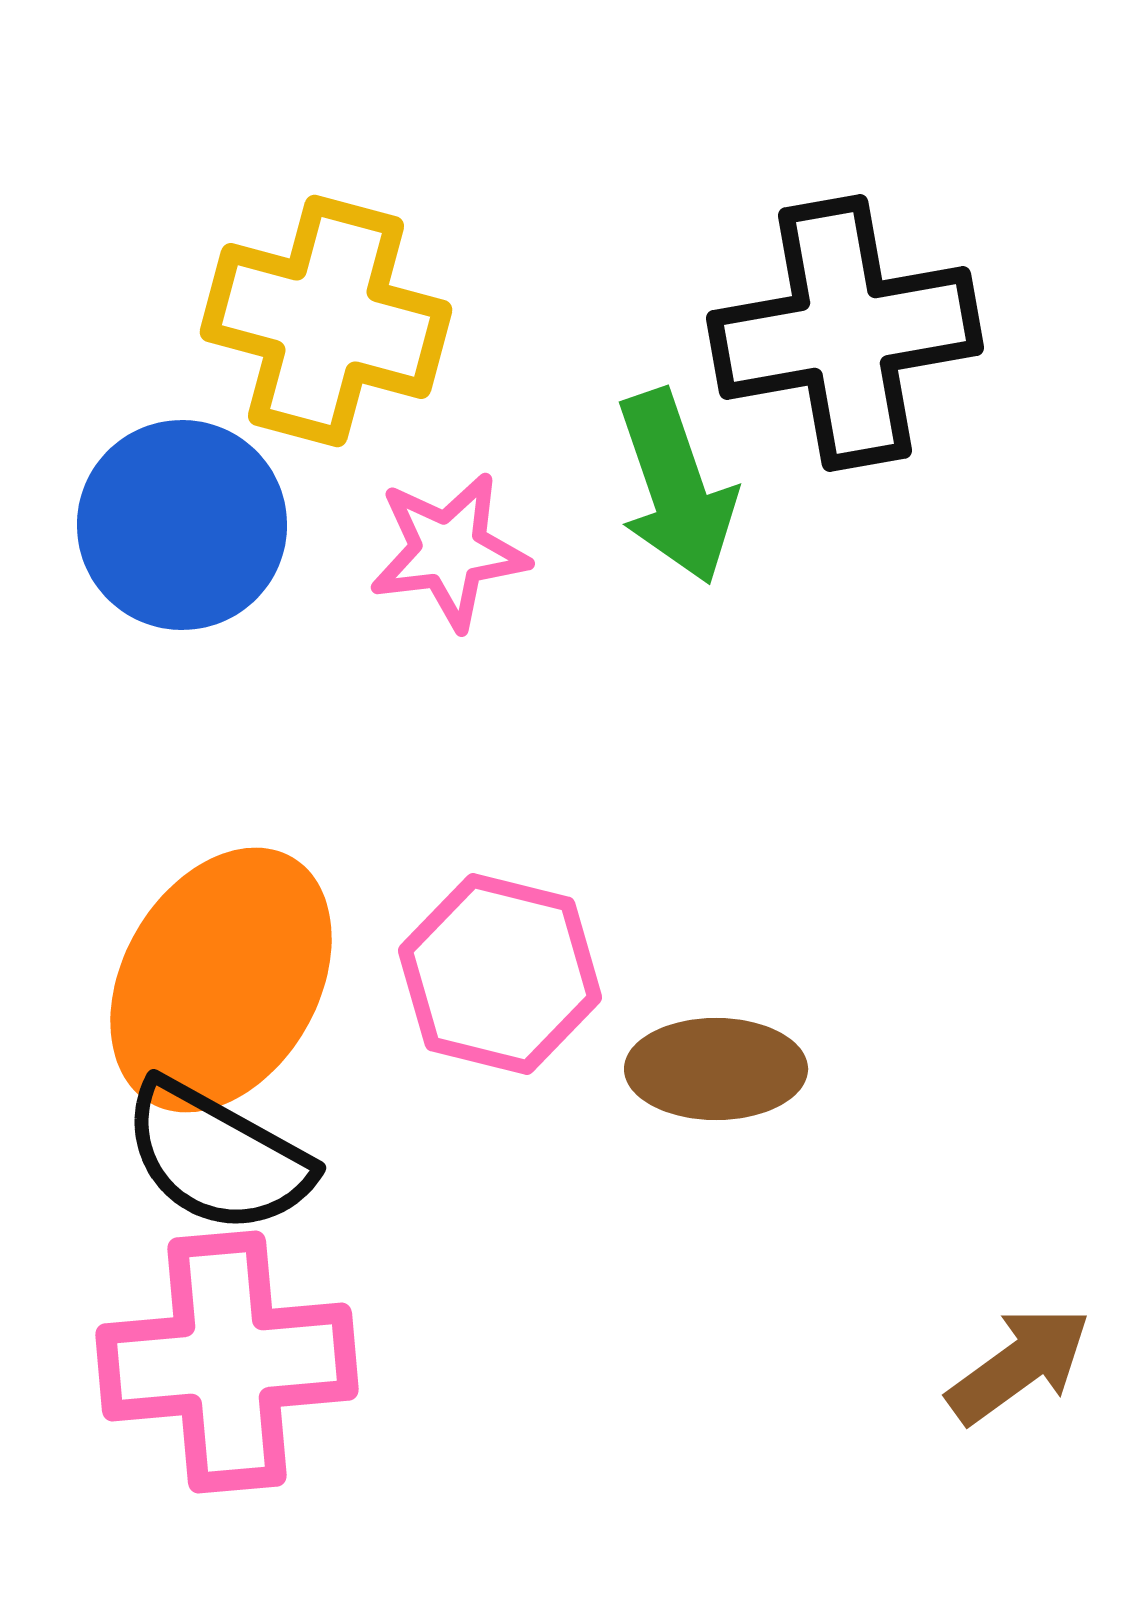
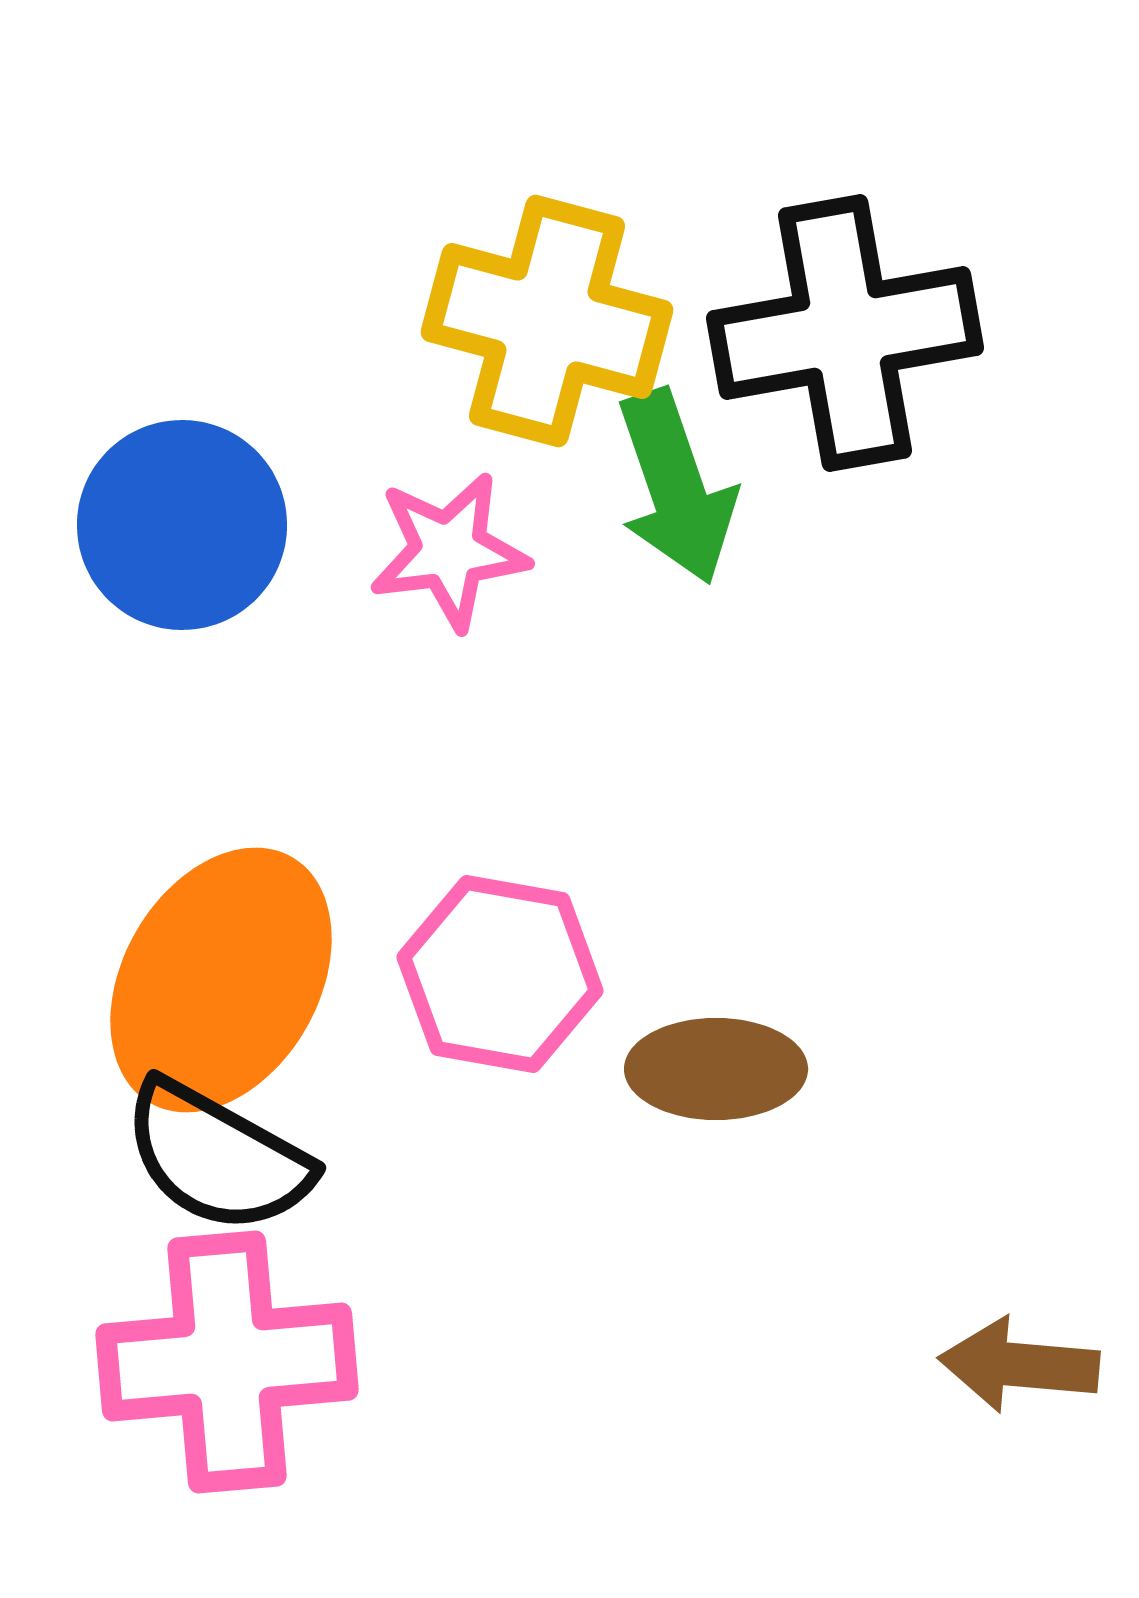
yellow cross: moved 221 px right
pink hexagon: rotated 4 degrees counterclockwise
brown arrow: rotated 139 degrees counterclockwise
